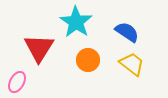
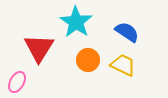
yellow trapezoid: moved 9 px left, 1 px down; rotated 12 degrees counterclockwise
